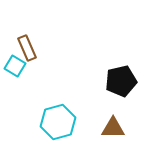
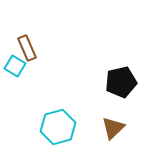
black pentagon: moved 1 px down
cyan hexagon: moved 5 px down
brown triangle: rotated 45 degrees counterclockwise
